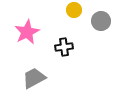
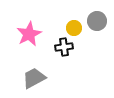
yellow circle: moved 18 px down
gray circle: moved 4 px left
pink star: moved 2 px right, 2 px down
